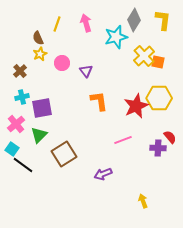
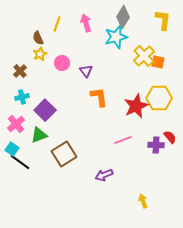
gray diamond: moved 11 px left, 3 px up
orange L-shape: moved 4 px up
purple square: moved 3 px right, 2 px down; rotated 35 degrees counterclockwise
green triangle: rotated 24 degrees clockwise
purple cross: moved 2 px left, 3 px up
black line: moved 3 px left, 3 px up
purple arrow: moved 1 px right, 1 px down
